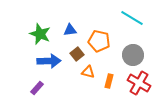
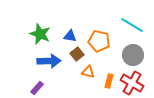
cyan line: moved 7 px down
blue triangle: moved 6 px down; rotated 16 degrees clockwise
red cross: moved 7 px left
